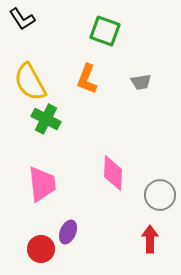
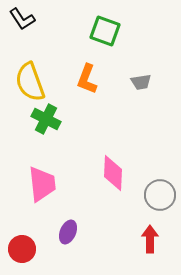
yellow semicircle: rotated 9 degrees clockwise
red circle: moved 19 px left
